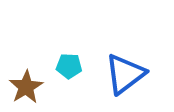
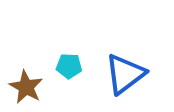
brown star: rotated 12 degrees counterclockwise
